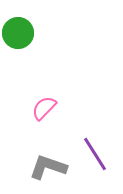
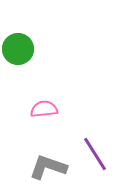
green circle: moved 16 px down
pink semicircle: moved 1 px down; rotated 40 degrees clockwise
